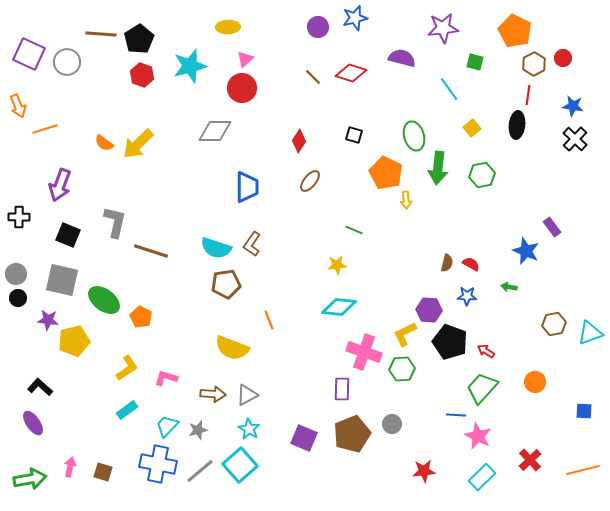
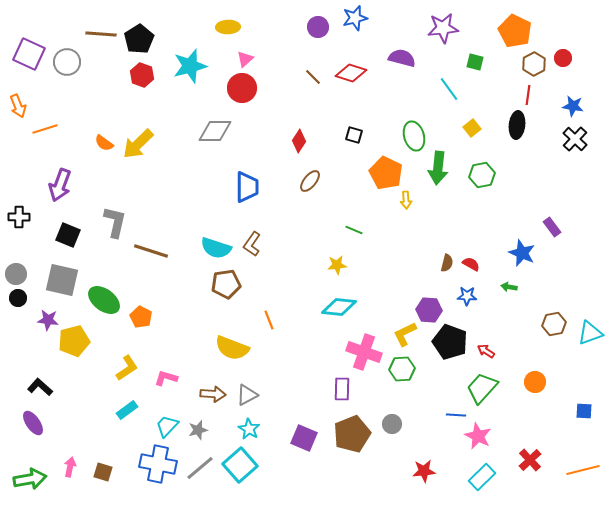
blue star at (526, 251): moved 4 px left, 2 px down
gray line at (200, 471): moved 3 px up
